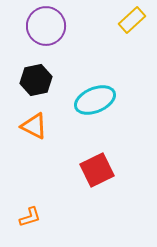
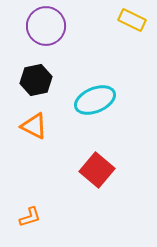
yellow rectangle: rotated 68 degrees clockwise
red square: rotated 24 degrees counterclockwise
